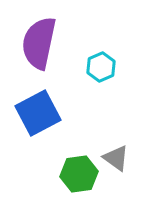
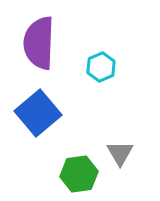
purple semicircle: rotated 10 degrees counterclockwise
blue square: rotated 12 degrees counterclockwise
gray triangle: moved 4 px right, 5 px up; rotated 24 degrees clockwise
